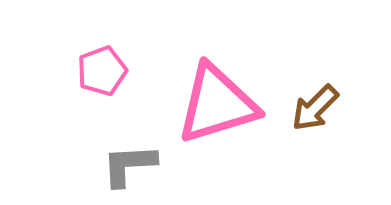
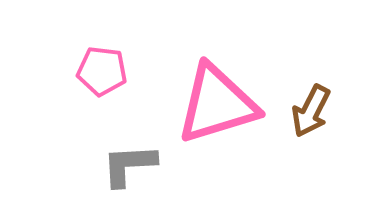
pink pentagon: rotated 27 degrees clockwise
brown arrow: moved 4 px left, 3 px down; rotated 18 degrees counterclockwise
